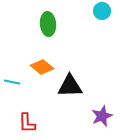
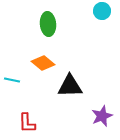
orange diamond: moved 1 px right, 4 px up
cyan line: moved 2 px up
